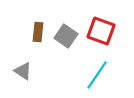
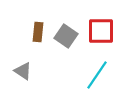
red square: rotated 20 degrees counterclockwise
